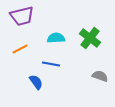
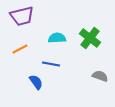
cyan semicircle: moved 1 px right
